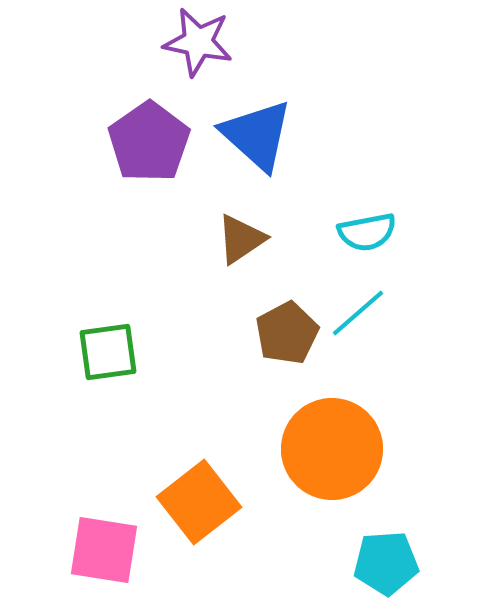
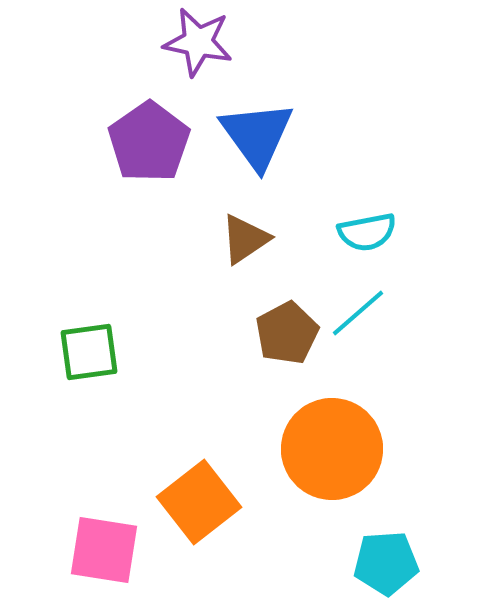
blue triangle: rotated 12 degrees clockwise
brown triangle: moved 4 px right
green square: moved 19 px left
